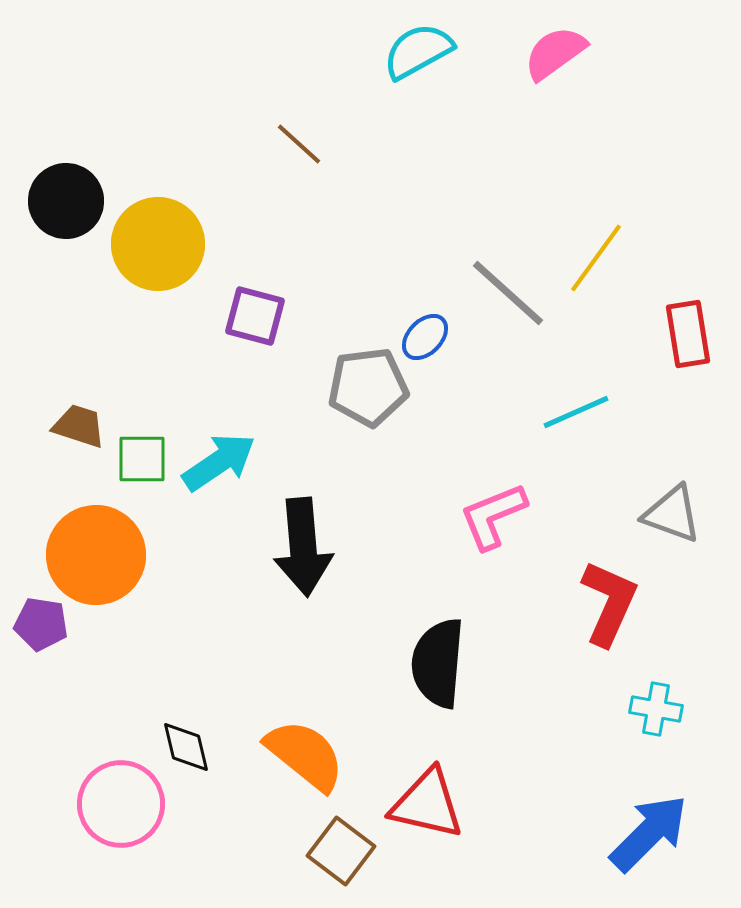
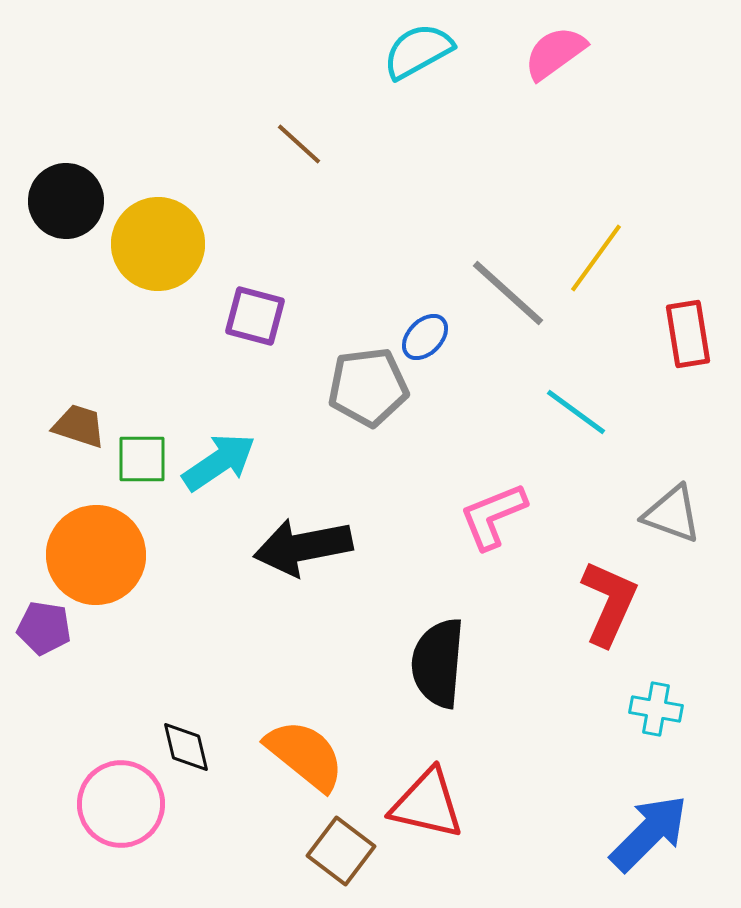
cyan line: rotated 60 degrees clockwise
black arrow: rotated 84 degrees clockwise
purple pentagon: moved 3 px right, 4 px down
